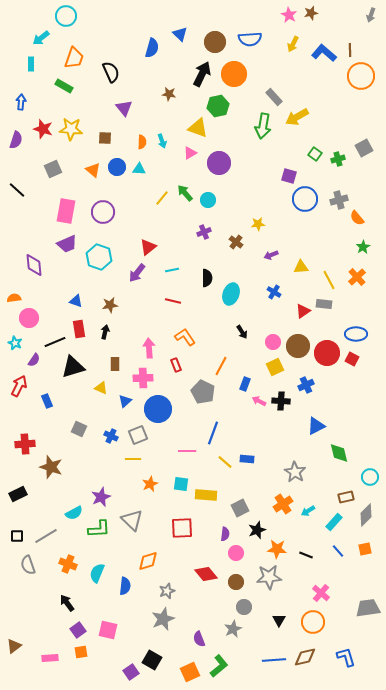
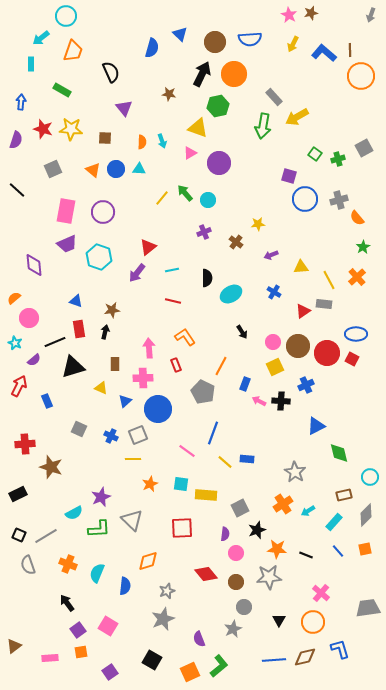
orange trapezoid at (74, 58): moved 1 px left, 7 px up
green rectangle at (64, 86): moved 2 px left, 4 px down
blue circle at (117, 167): moved 1 px left, 2 px down
cyan ellipse at (231, 294): rotated 40 degrees clockwise
orange semicircle at (14, 298): rotated 32 degrees counterclockwise
brown star at (110, 305): moved 2 px right, 5 px down
purple semicircle at (34, 360): rotated 16 degrees clockwise
pink line at (187, 451): rotated 36 degrees clockwise
brown rectangle at (346, 497): moved 2 px left, 2 px up
black square at (17, 536): moved 2 px right, 1 px up; rotated 24 degrees clockwise
pink square at (108, 630): moved 4 px up; rotated 18 degrees clockwise
blue L-shape at (346, 657): moved 6 px left, 8 px up
purple square at (131, 672): moved 21 px left
